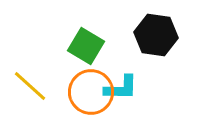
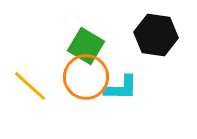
orange circle: moved 5 px left, 15 px up
